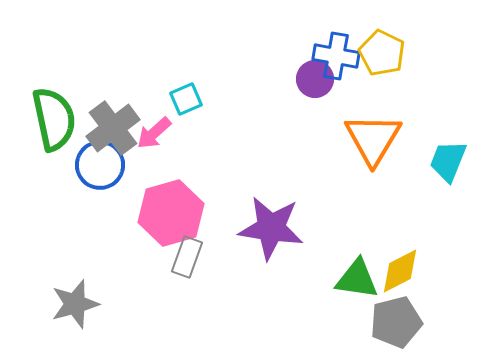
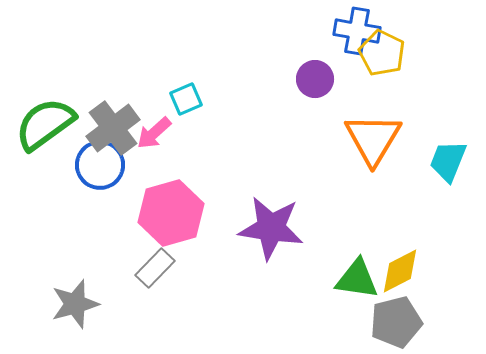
blue cross: moved 21 px right, 25 px up
green semicircle: moved 9 px left, 5 px down; rotated 114 degrees counterclockwise
gray rectangle: moved 32 px left, 11 px down; rotated 24 degrees clockwise
